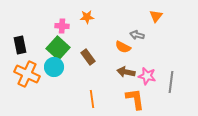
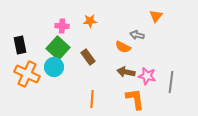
orange star: moved 3 px right, 4 px down
orange line: rotated 12 degrees clockwise
